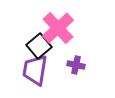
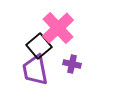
purple cross: moved 4 px left, 1 px up
purple trapezoid: rotated 20 degrees counterclockwise
